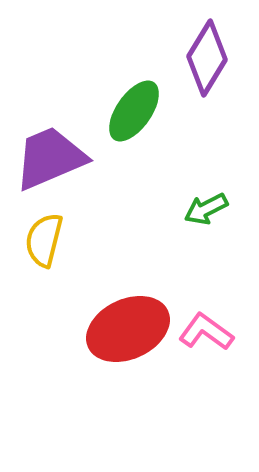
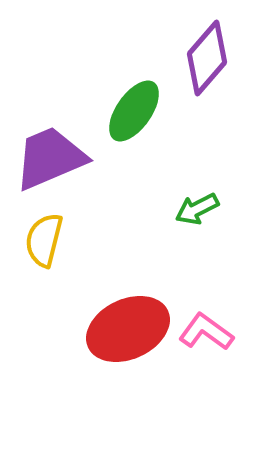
purple diamond: rotated 10 degrees clockwise
green arrow: moved 9 px left
